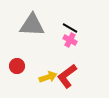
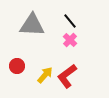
black line: moved 7 px up; rotated 21 degrees clockwise
pink cross: rotated 16 degrees clockwise
yellow arrow: moved 3 px left, 2 px up; rotated 30 degrees counterclockwise
